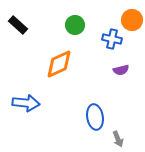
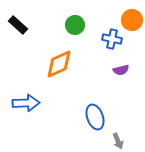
blue arrow: rotated 8 degrees counterclockwise
blue ellipse: rotated 10 degrees counterclockwise
gray arrow: moved 2 px down
